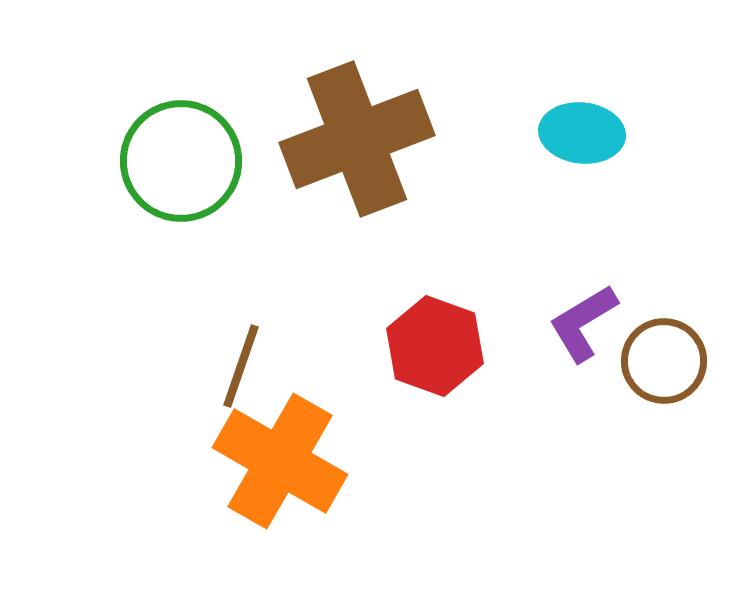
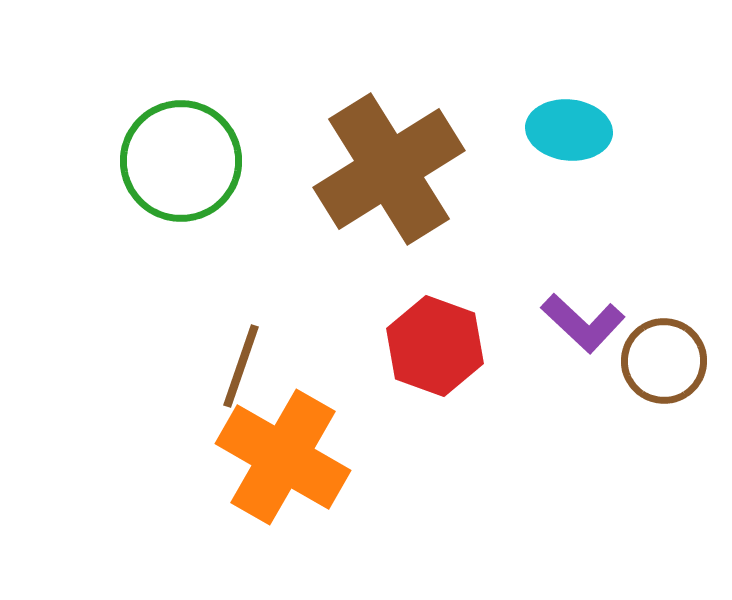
cyan ellipse: moved 13 px left, 3 px up
brown cross: moved 32 px right, 30 px down; rotated 11 degrees counterclockwise
purple L-shape: rotated 106 degrees counterclockwise
orange cross: moved 3 px right, 4 px up
